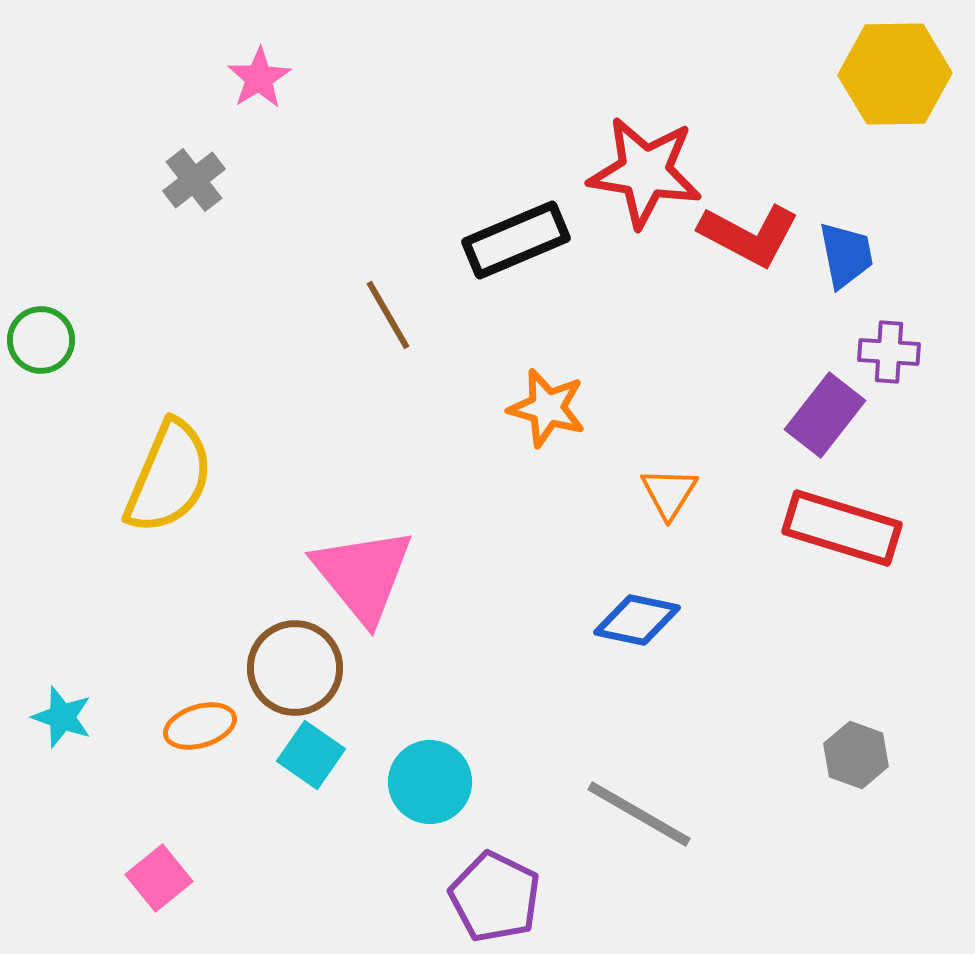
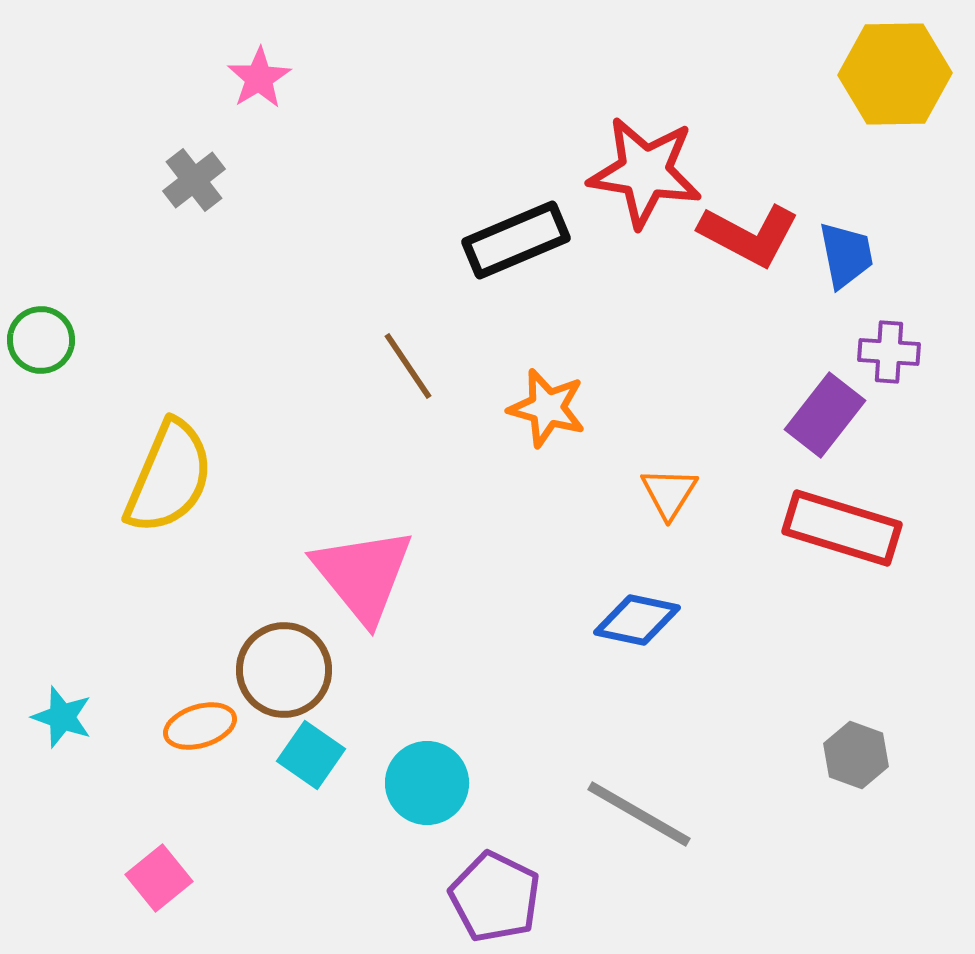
brown line: moved 20 px right, 51 px down; rotated 4 degrees counterclockwise
brown circle: moved 11 px left, 2 px down
cyan circle: moved 3 px left, 1 px down
